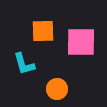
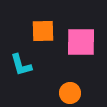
cyan L-shape: moved 3 px left, 1 px down
orange circle: moved 13 px right, 4 px down
